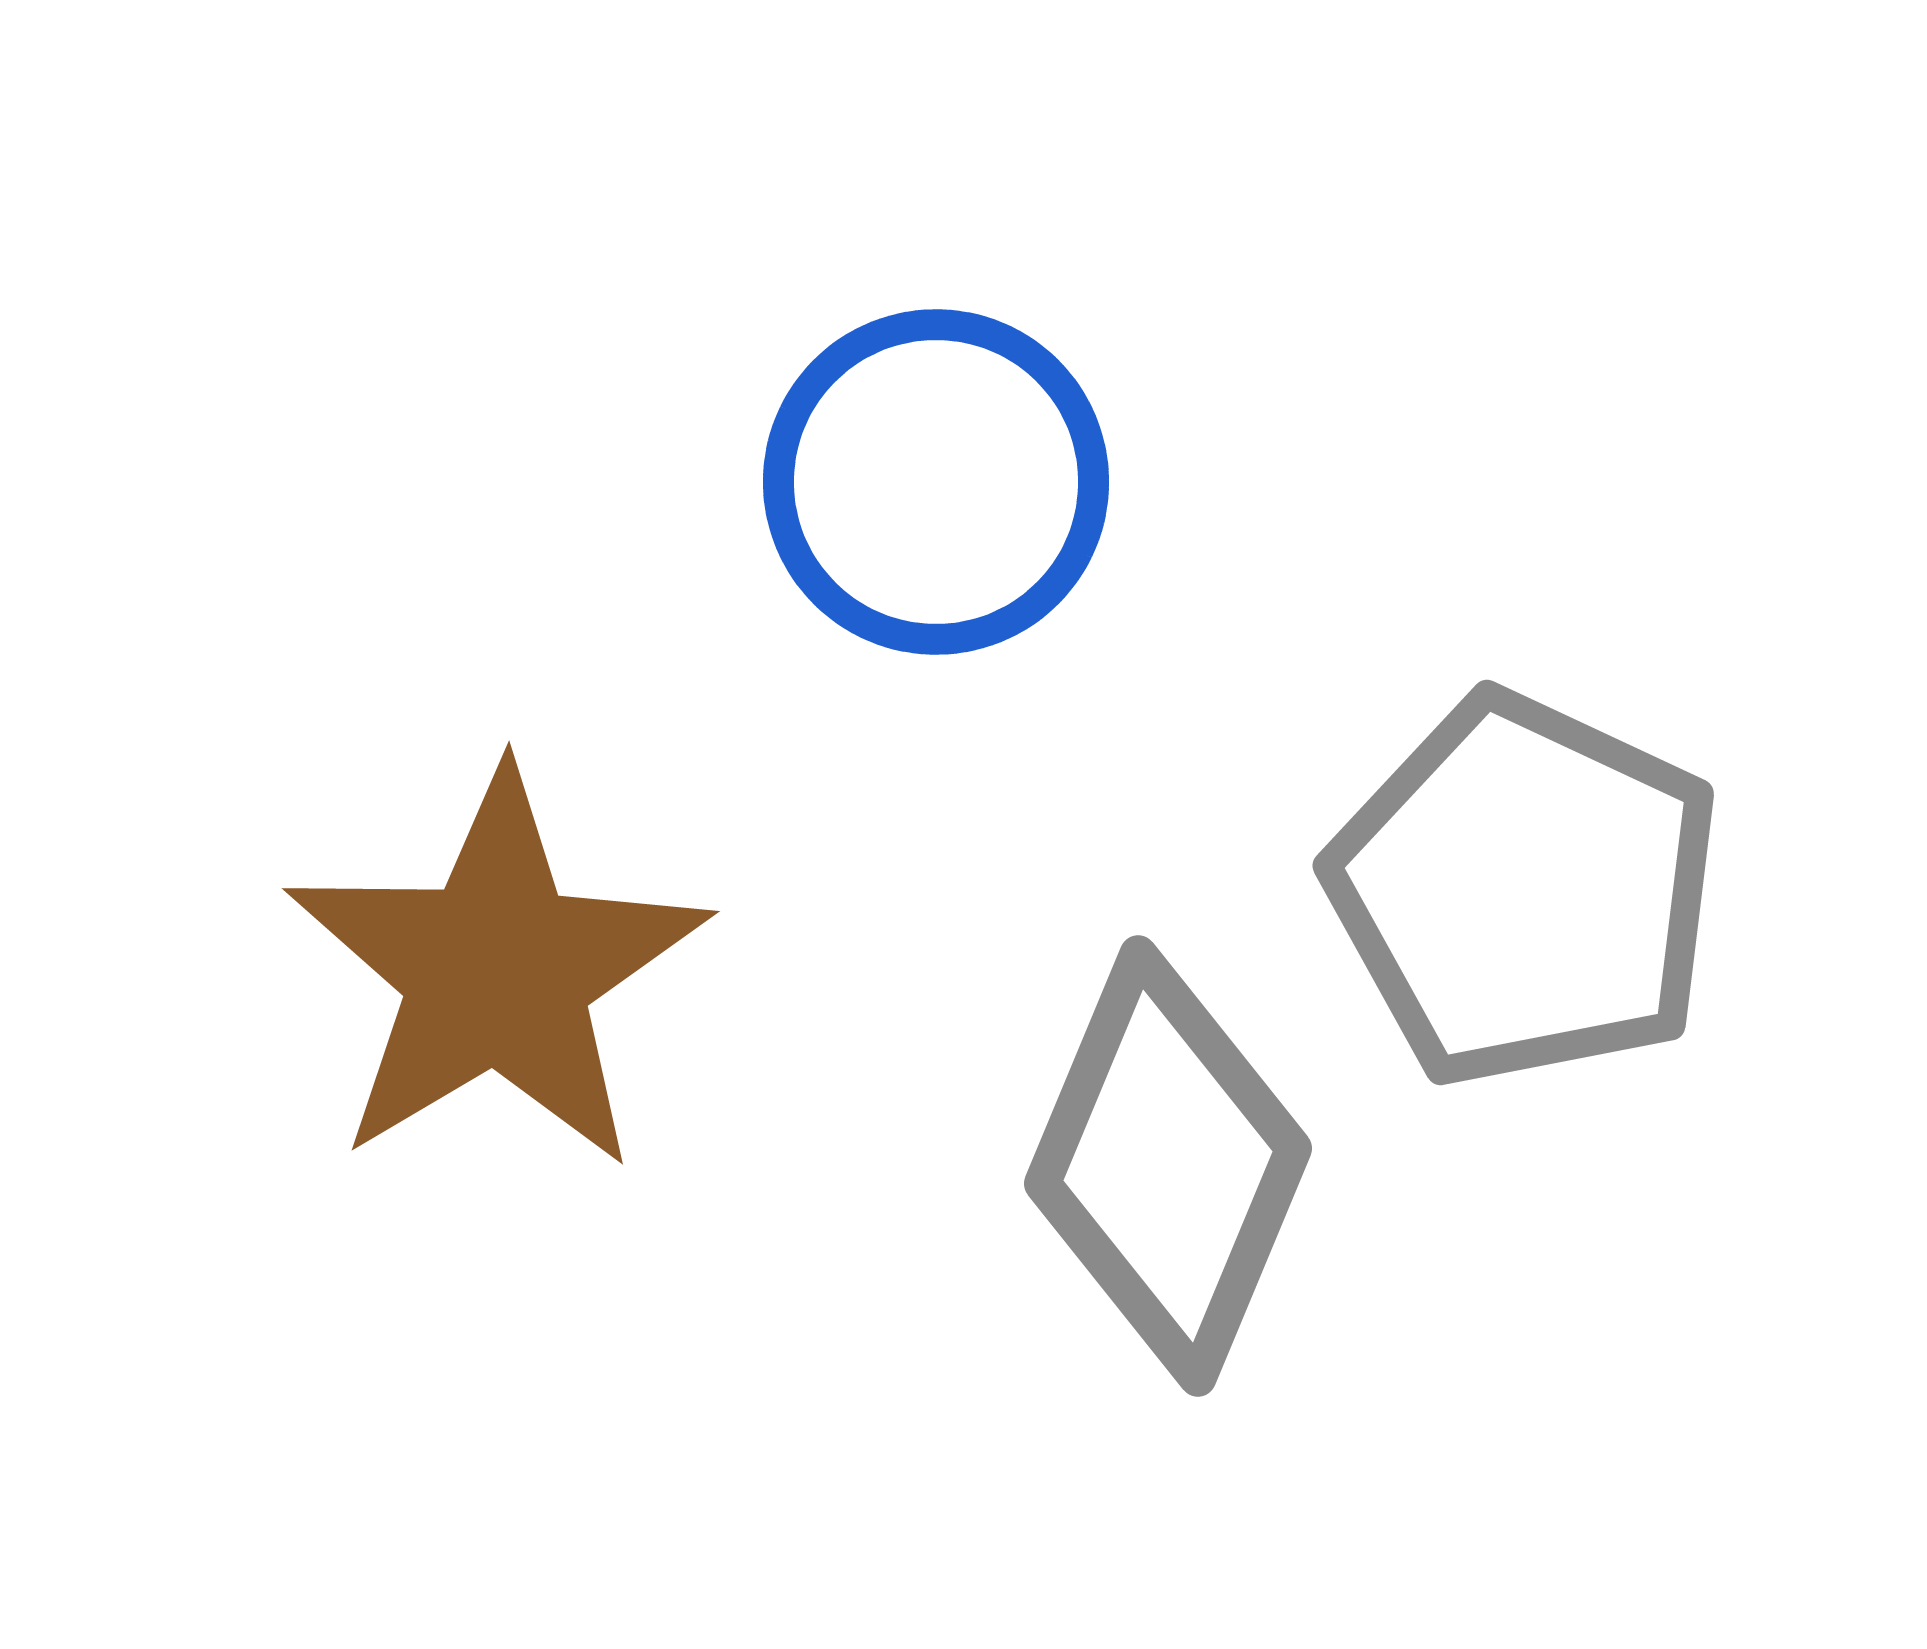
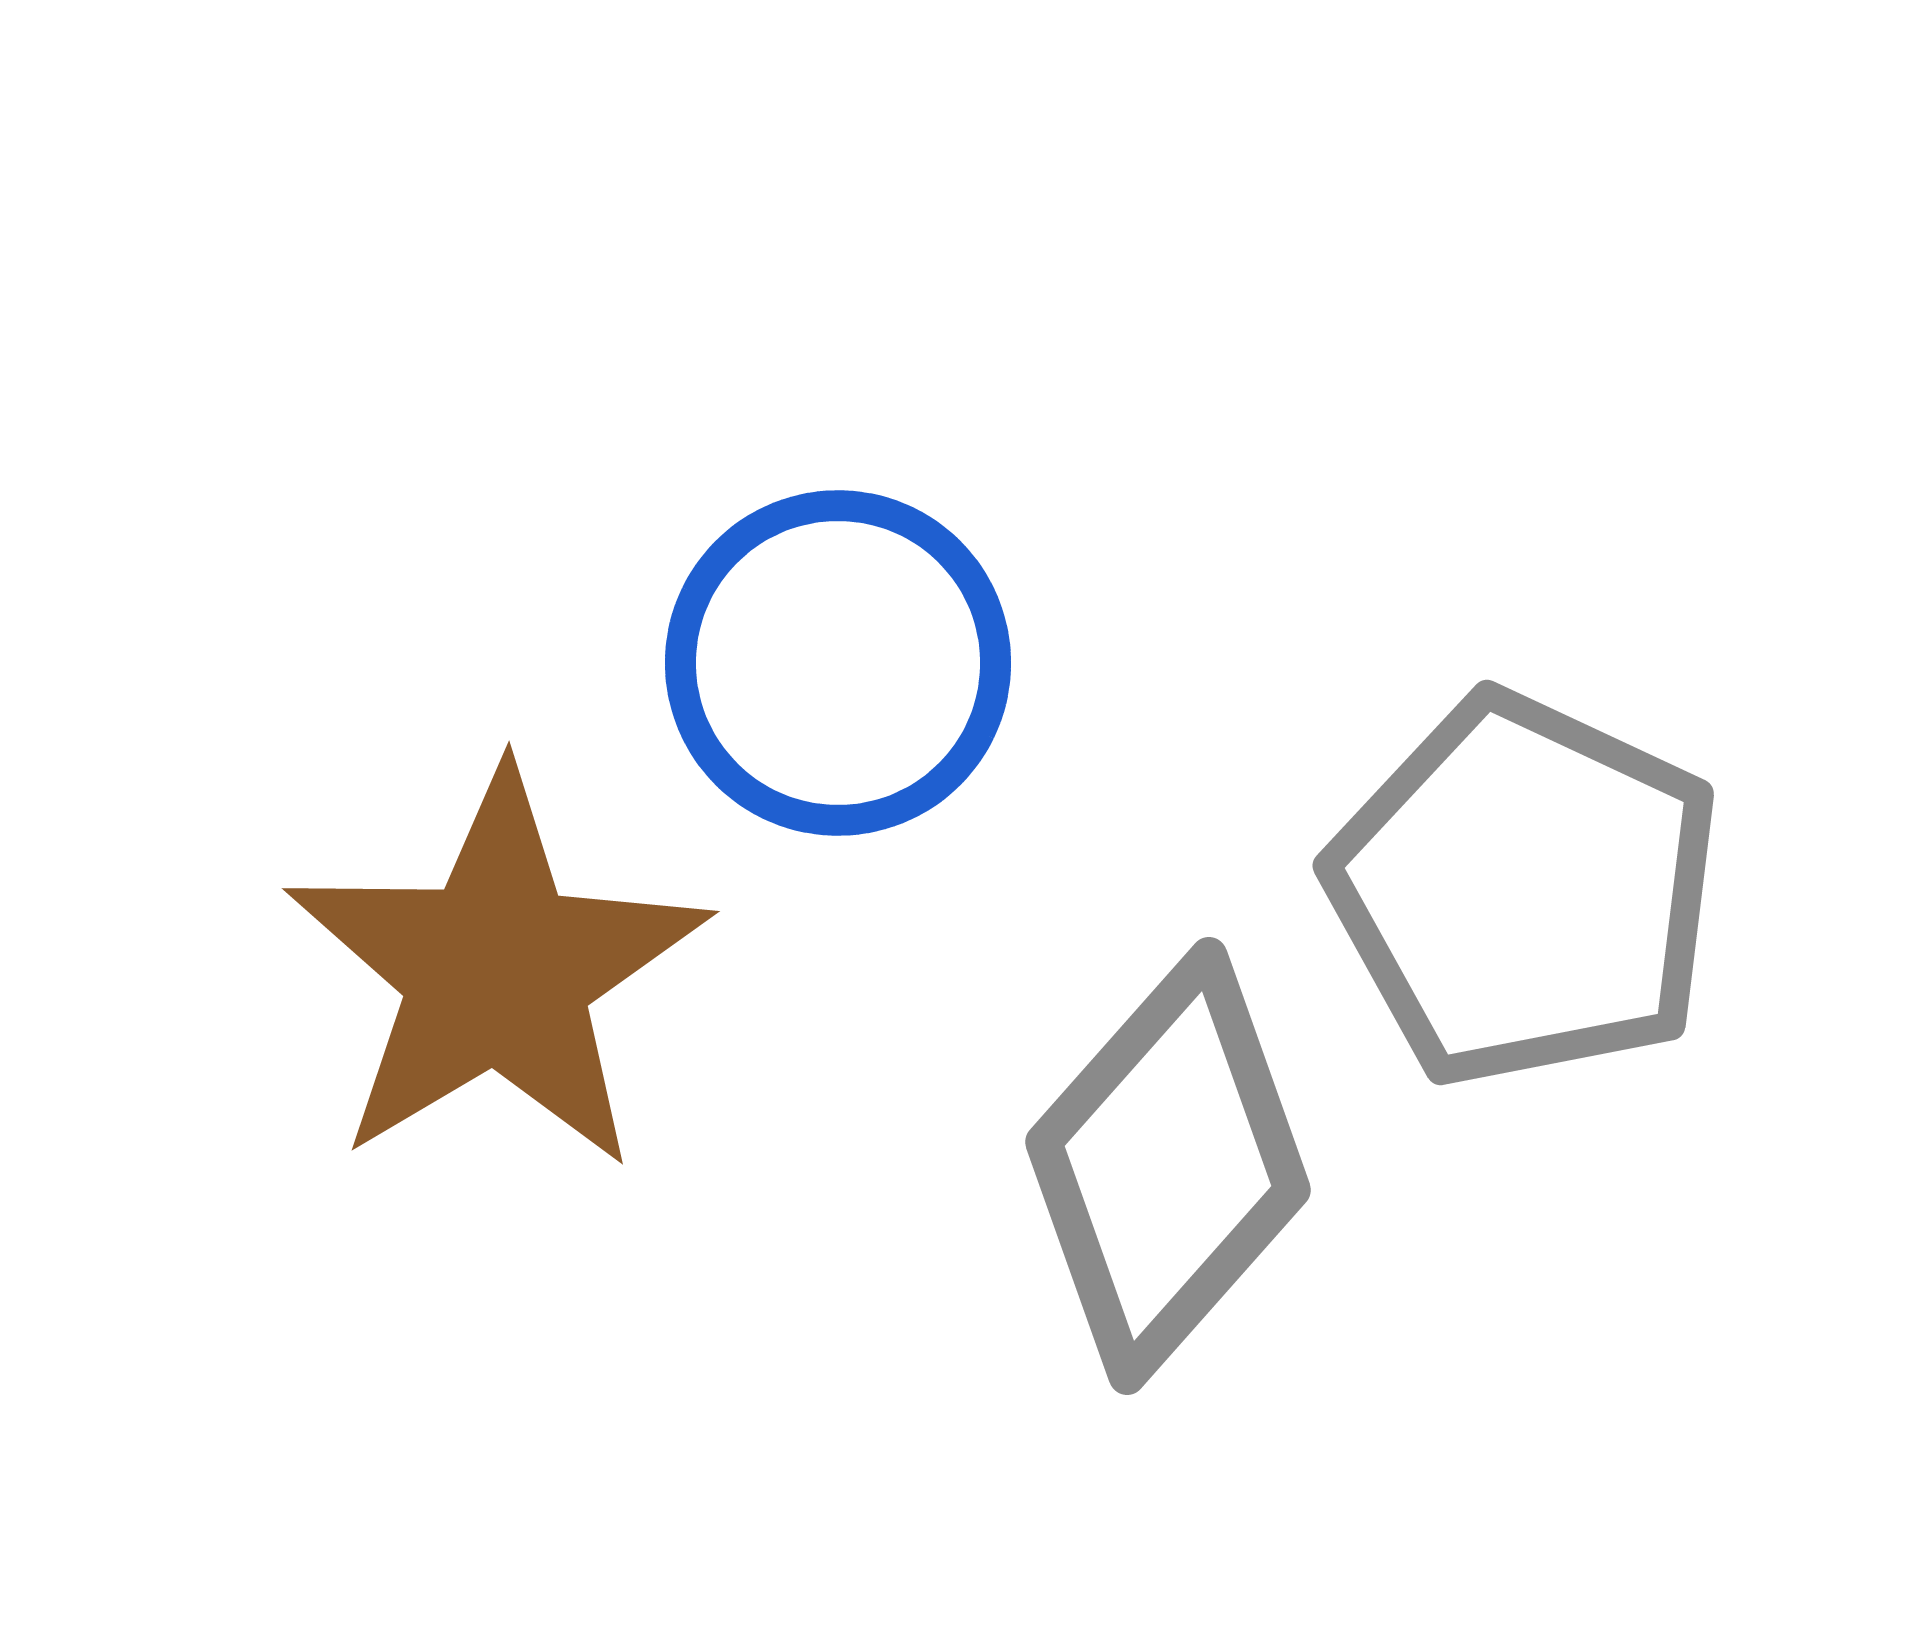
blue circle: moved 98 px left, 181 px down
gray diamond: rotated 19 degrees clockwise
